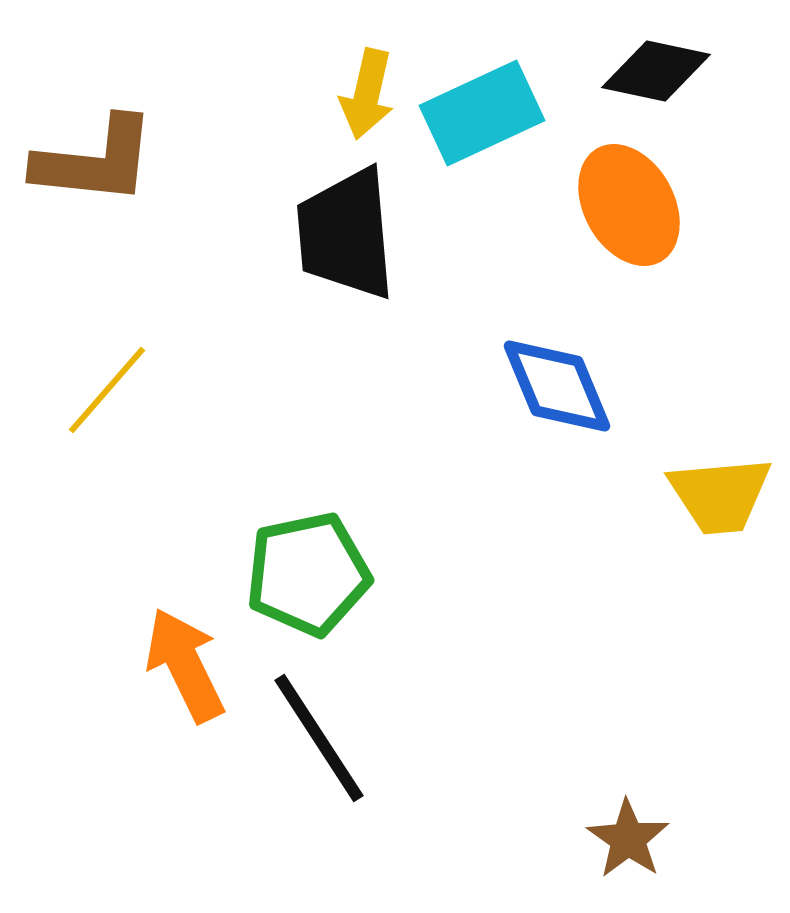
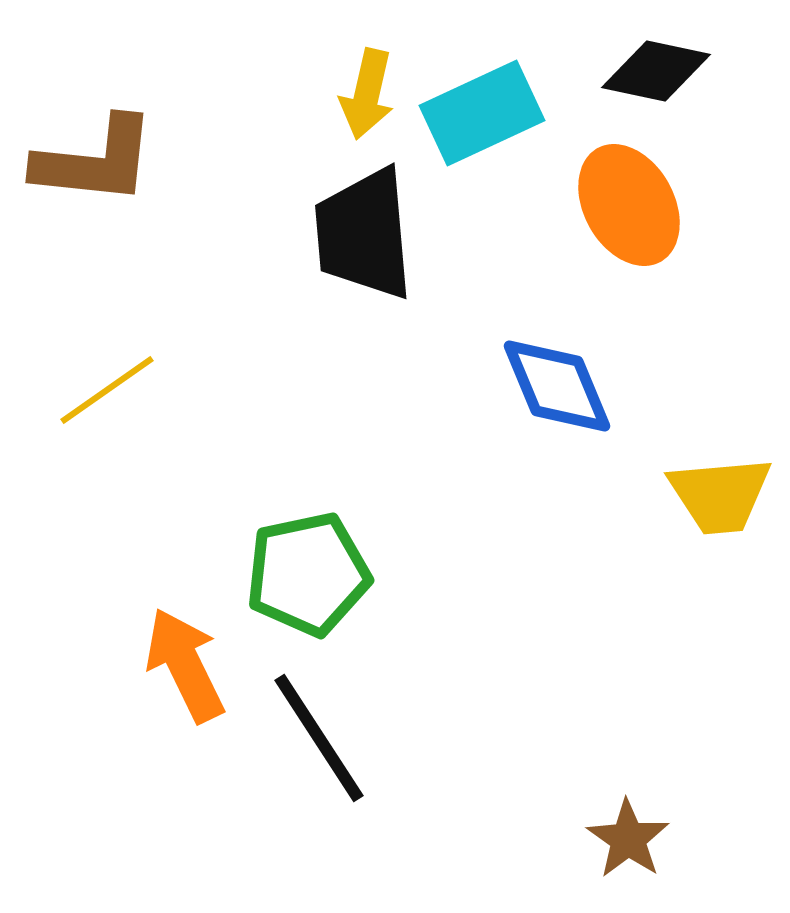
black trapezoid: moved 18 px right
yellow line: rotated 14 degrees clockwise
